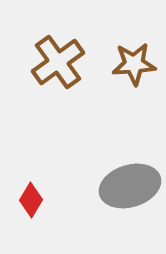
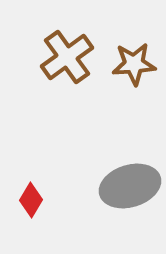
brown cross: moved 9 px right, 5 px up
